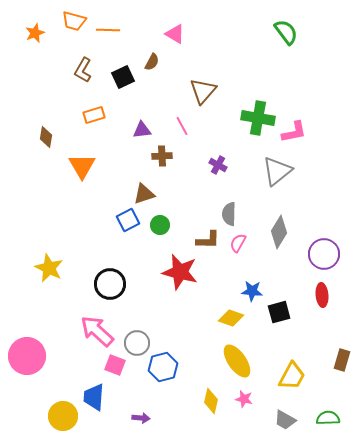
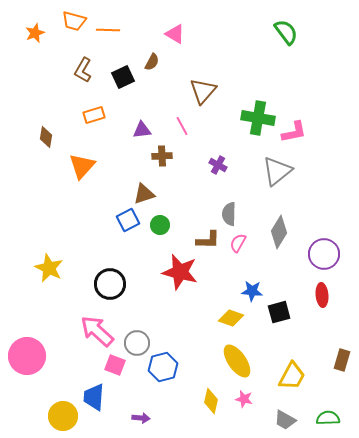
orange triangle at (82, 166): rotated 12 degrees clockwise
